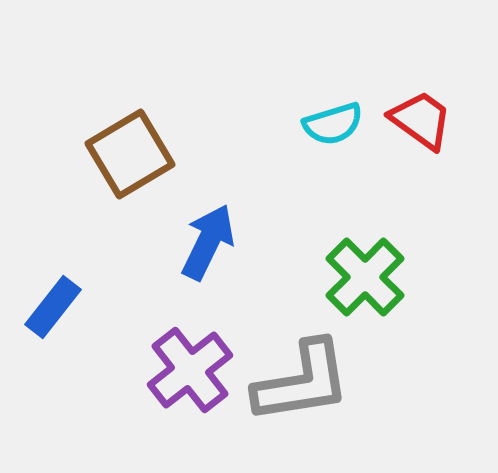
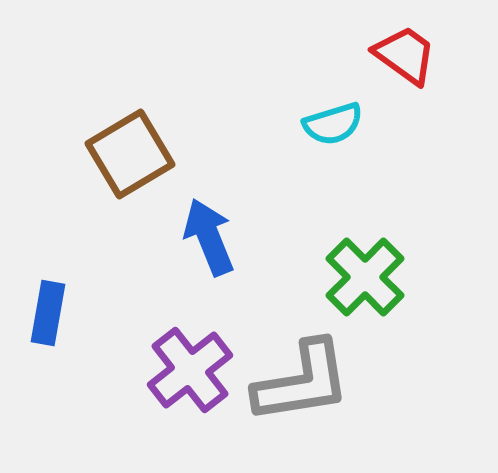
red trapezoid: moved 16 px left, 65 px up
blue arrow: moved 1 px right, 5 px up; rotated 48 degrees counterclockwise
blue rectangle: moved 5 px left, 6 px down; rotated 28 degrees counterclockwise
